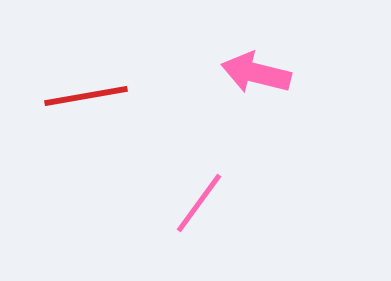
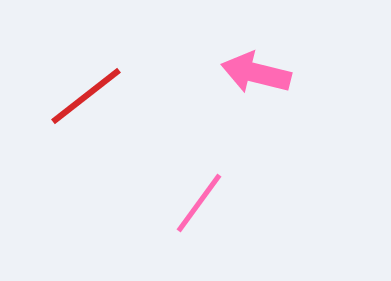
red line: rotated 28 degrees counterclockwise
